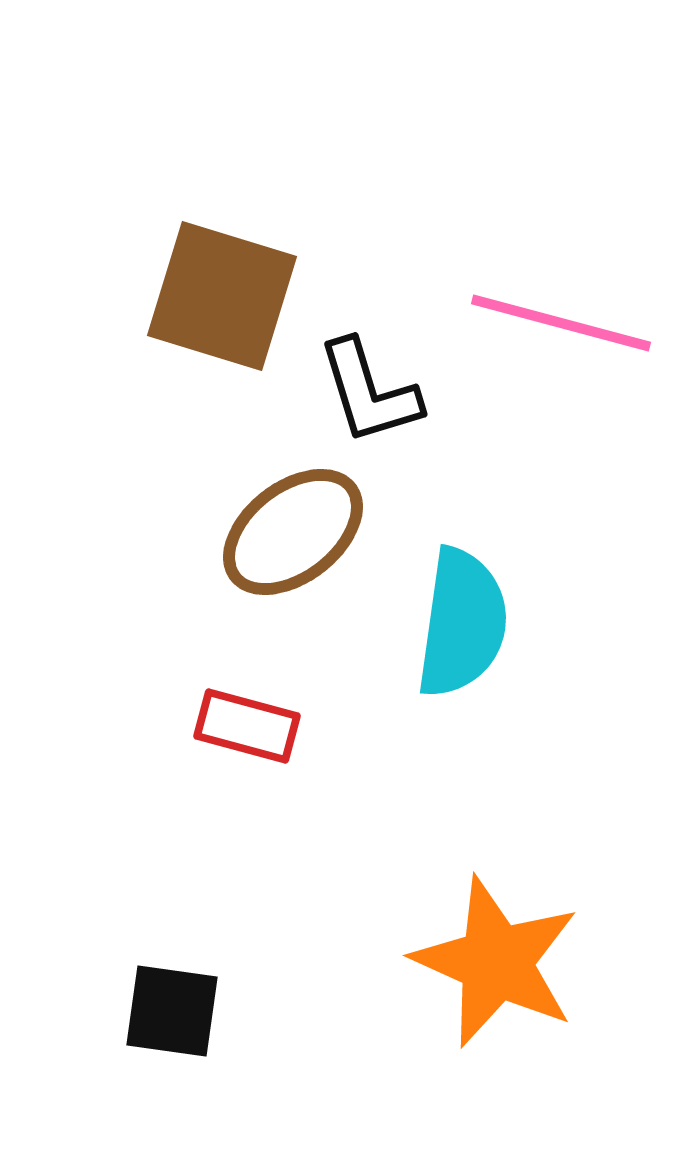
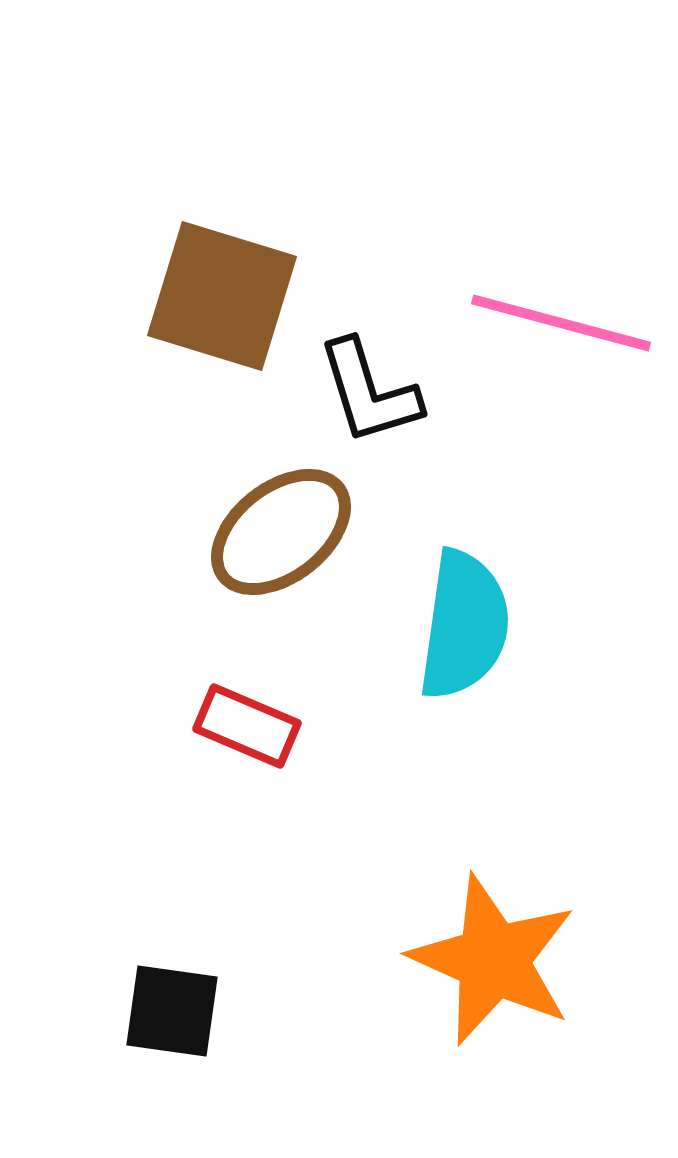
brown ellipse: moved 12 px left
cyan semicircle: moved 2 px right, 2 px down
red rectangle: rotated 8 degrees clockwise
orange star: moved 3 px left, 2 px up
